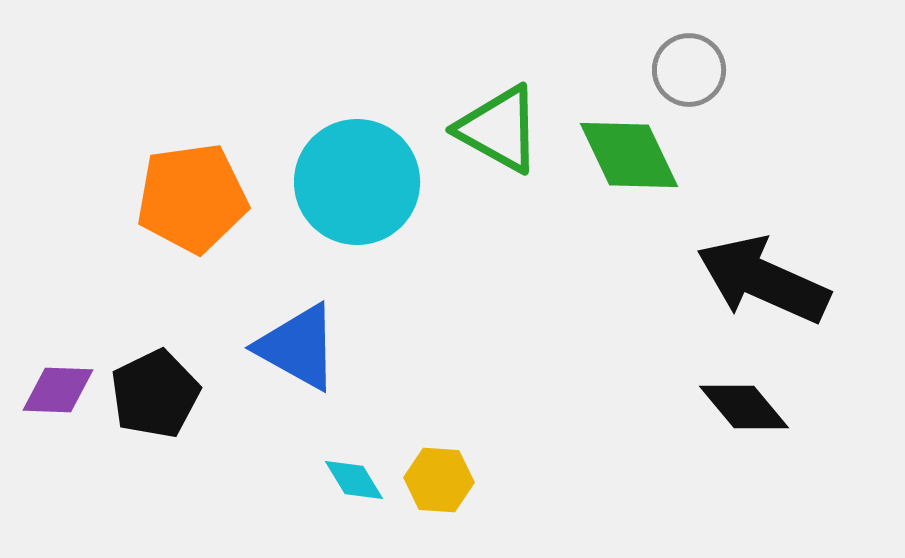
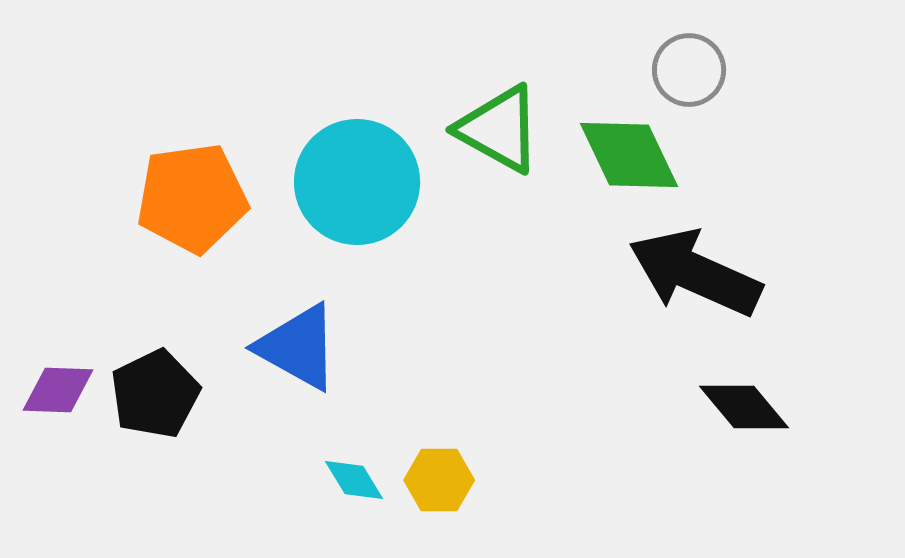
black arrow: moved 68 px left, 7 px up
yellow hexagon: rotated 4 degrees counterclockwise
